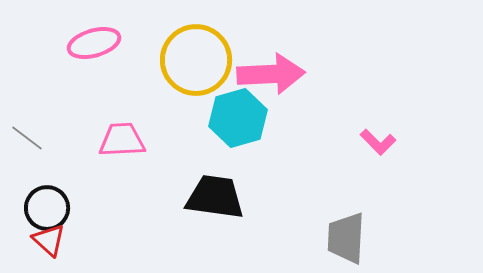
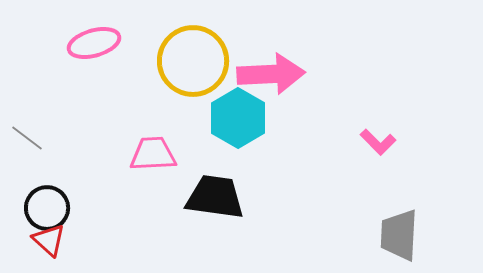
yellow circle: moved 3 px left, 1 px down
cyan hexagon: rotated 14 degrees counterclockwise
pink trapezoid: moved 31 px right, 14 px down
gray trapezoid: moved 53 px right, 3 px up
